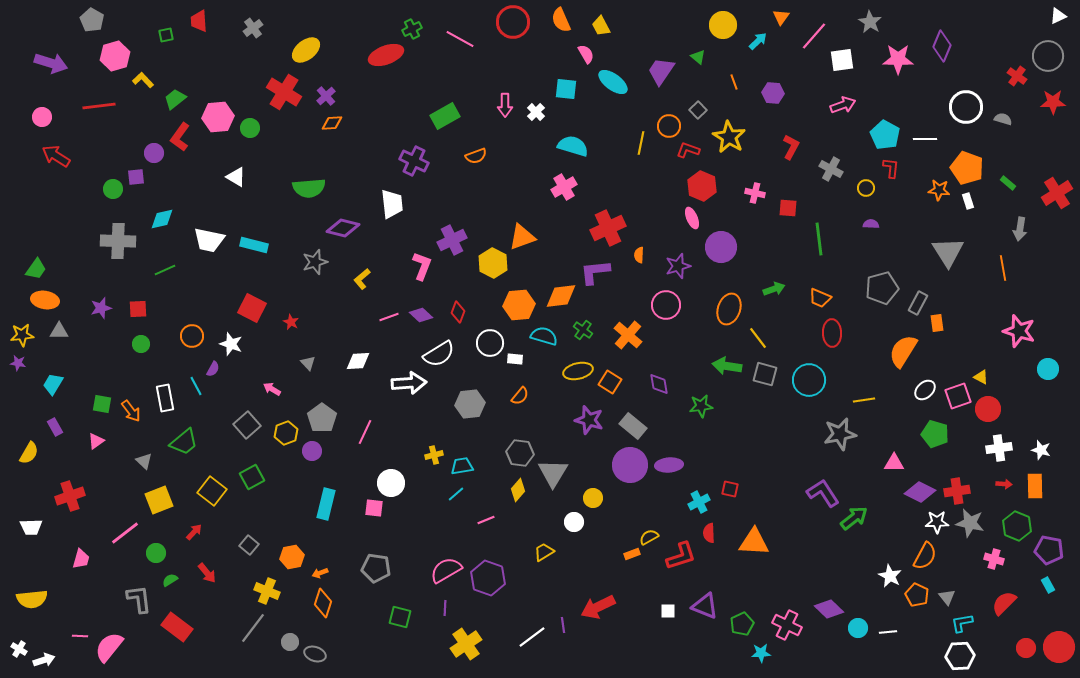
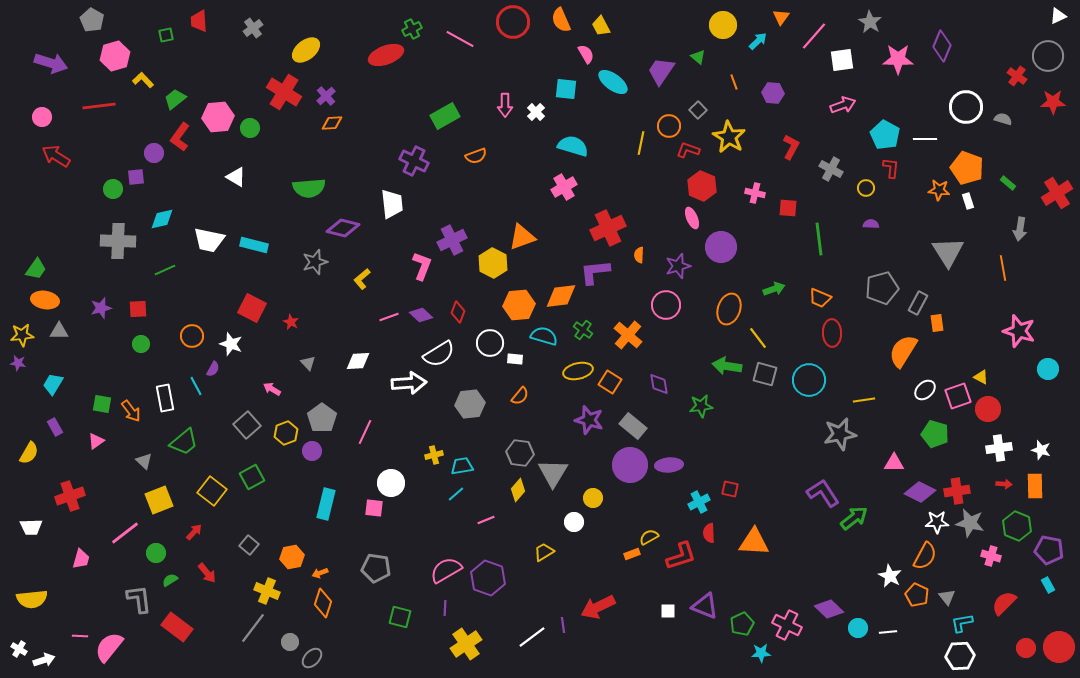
pink cross at (994, 559): moved 3 px left, 3 px up
gray ellipse at (315, 654): moved 3 px left, 4 px down; rotated 65 degrees counterclockwise
